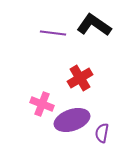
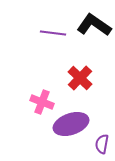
red cross: rotated 15 degrees counterclockwise
pink cross: moved 2 px up
purple ellipse: moved 1 px left, 4 px down
purple semicircle: moved 11 px down
